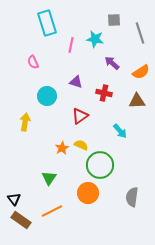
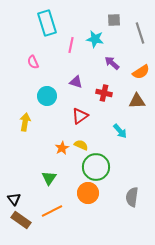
green circle: moved 4 px left, 2 px down
